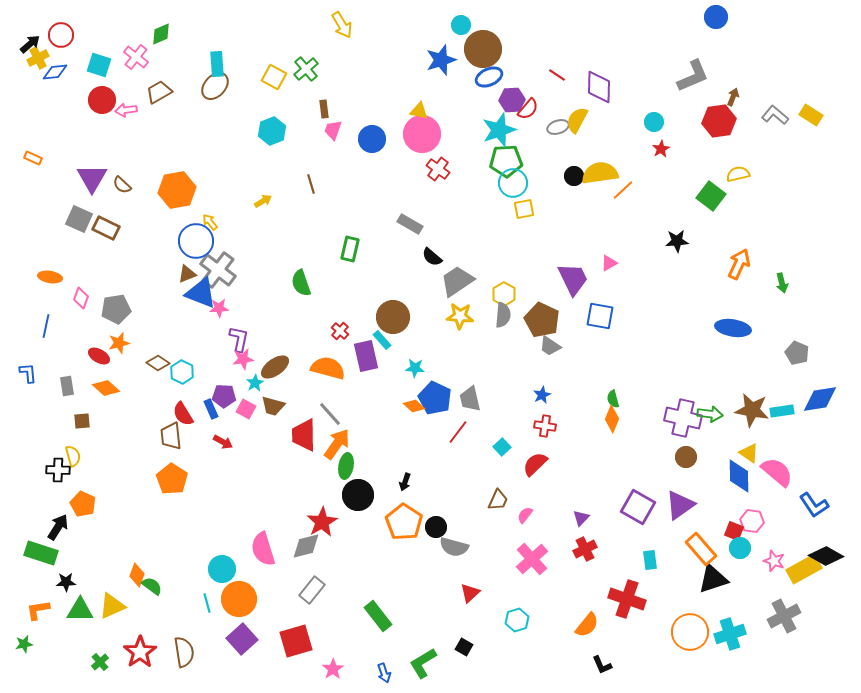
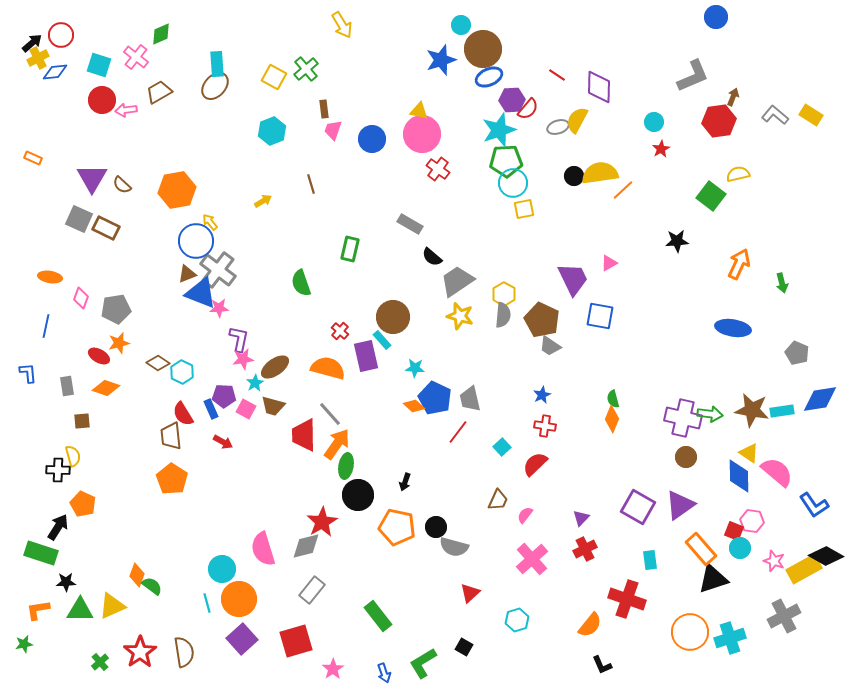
black arrow at (30, 44): moved 2 px right, 1 px up
yellow star at (460, 316): rotated 12 degrees clockwise
orange diamond at (106, 388): rotated 24 degrees counterclockwise
orange pentagon at (404, 522): moved 7 px left, 5 px down; rotated 21 degrees counterclockwise
orange semicircle at (587, 625): moved 3 px right
cyan cross at (730, 634): moved 4 px down
